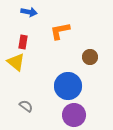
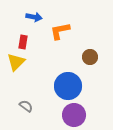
blue arrow: moved 5 px right, 5 px down
yellow triangle: rotated 36 degrees clockwise
